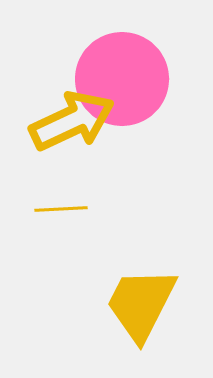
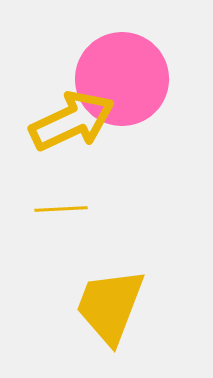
yellow trapezoid: moved 31 px left, 2 px down; rotated 6 degrees counterclockwise
